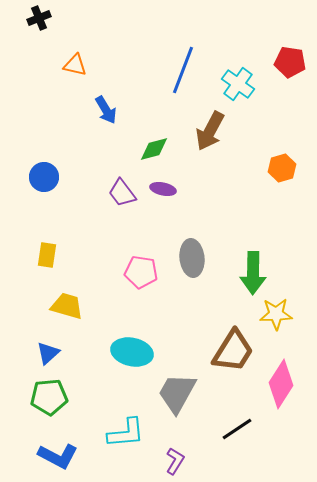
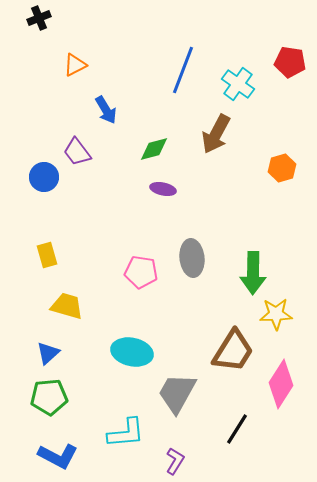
orange triangle: rotated 40 degrees counterclockwise
brown arrow: moved 6 px right, 3 px down
purple trapezoid: moved 45 px left, 41 px up
yellow rectangle: rotated 25 degrees counterclockwise
black line: rotated 24 degrees counterclockwise
